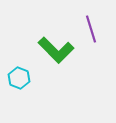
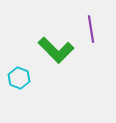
purple line: rotated 8 degrees clockwise
